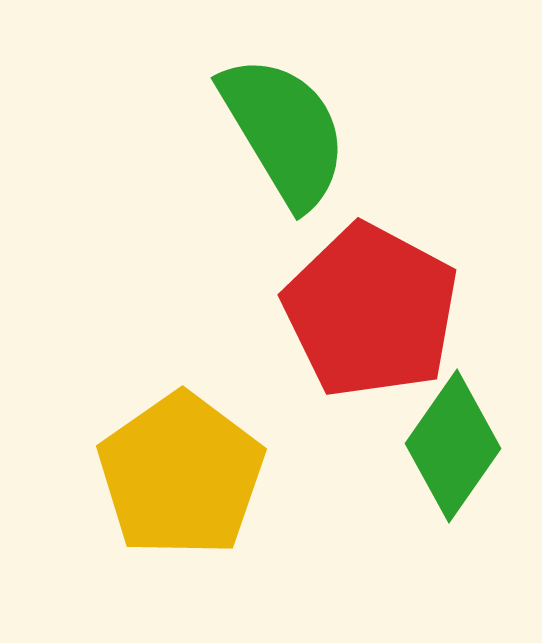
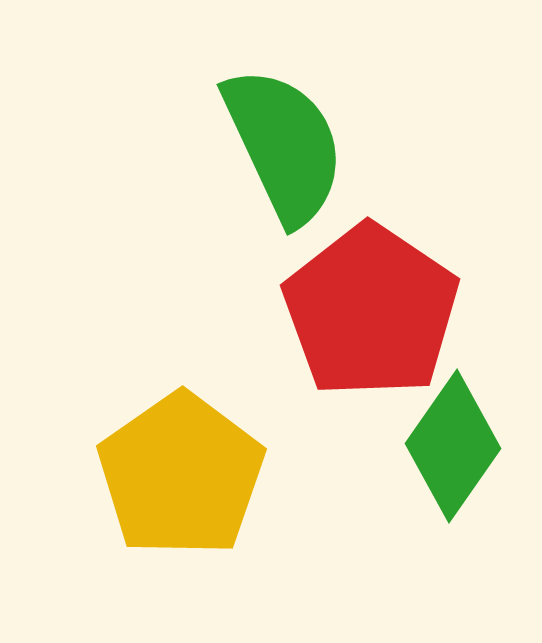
green semicircle: moved 14 px down; rotated 6 degrees clockwise
red pentagon: rotated 6 degrees clockwise
